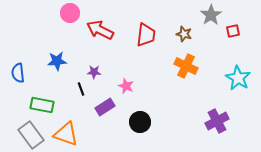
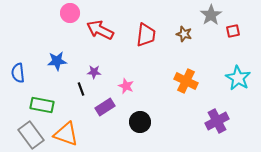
orange cross: moved 15 px down
